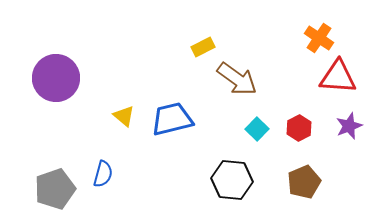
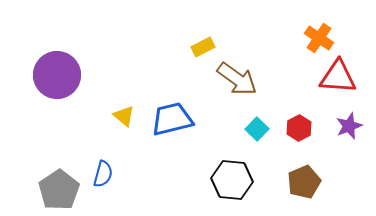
purple circle: moved 1 px right, 3 px up
gray pentagon: moved 4 px right, 1 px down; rotated 15 degrees counterclockwise
